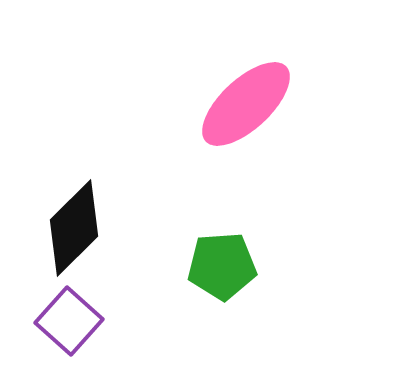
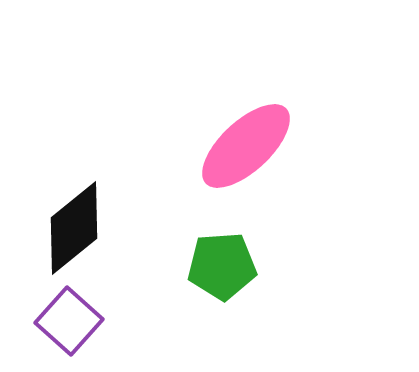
pink ellipse: moved 42 px down
black diamond: rotated 6 degrees clockwise
